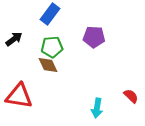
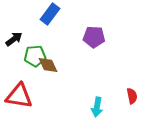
green pentagon: moved 17 px left, 9 px down
red semicircle: moved 1 px right; rotated 35 degrees clockwise
cyan arrow: moved 1 px up
